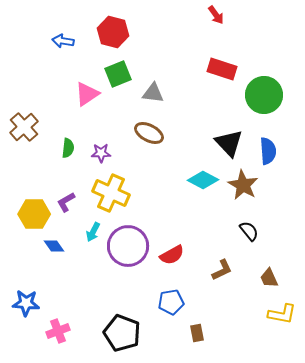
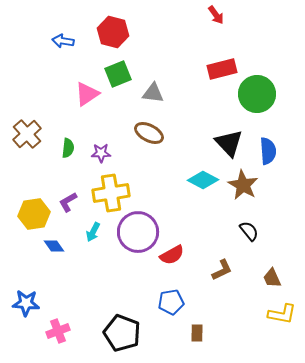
red rectangle: rotated 32 degrees counterclockwise
green circle: moved 7 px left, 1 px up
brown cross: moved 3 px right, 7 px down
yellow cross: rotated 33 degrees counterclockwise
purple L-shape: moved 2 px right
yellow hexagon: rotated 8 degrees counterclockwise
purple circle: moved 10 px right, 14 px up
brown trapezoid: moved 3 px right
brown rectangle: rotated 12 degrees clockwise
